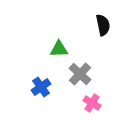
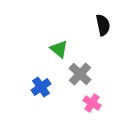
green triangle: rotated 42 degrees clockwise
